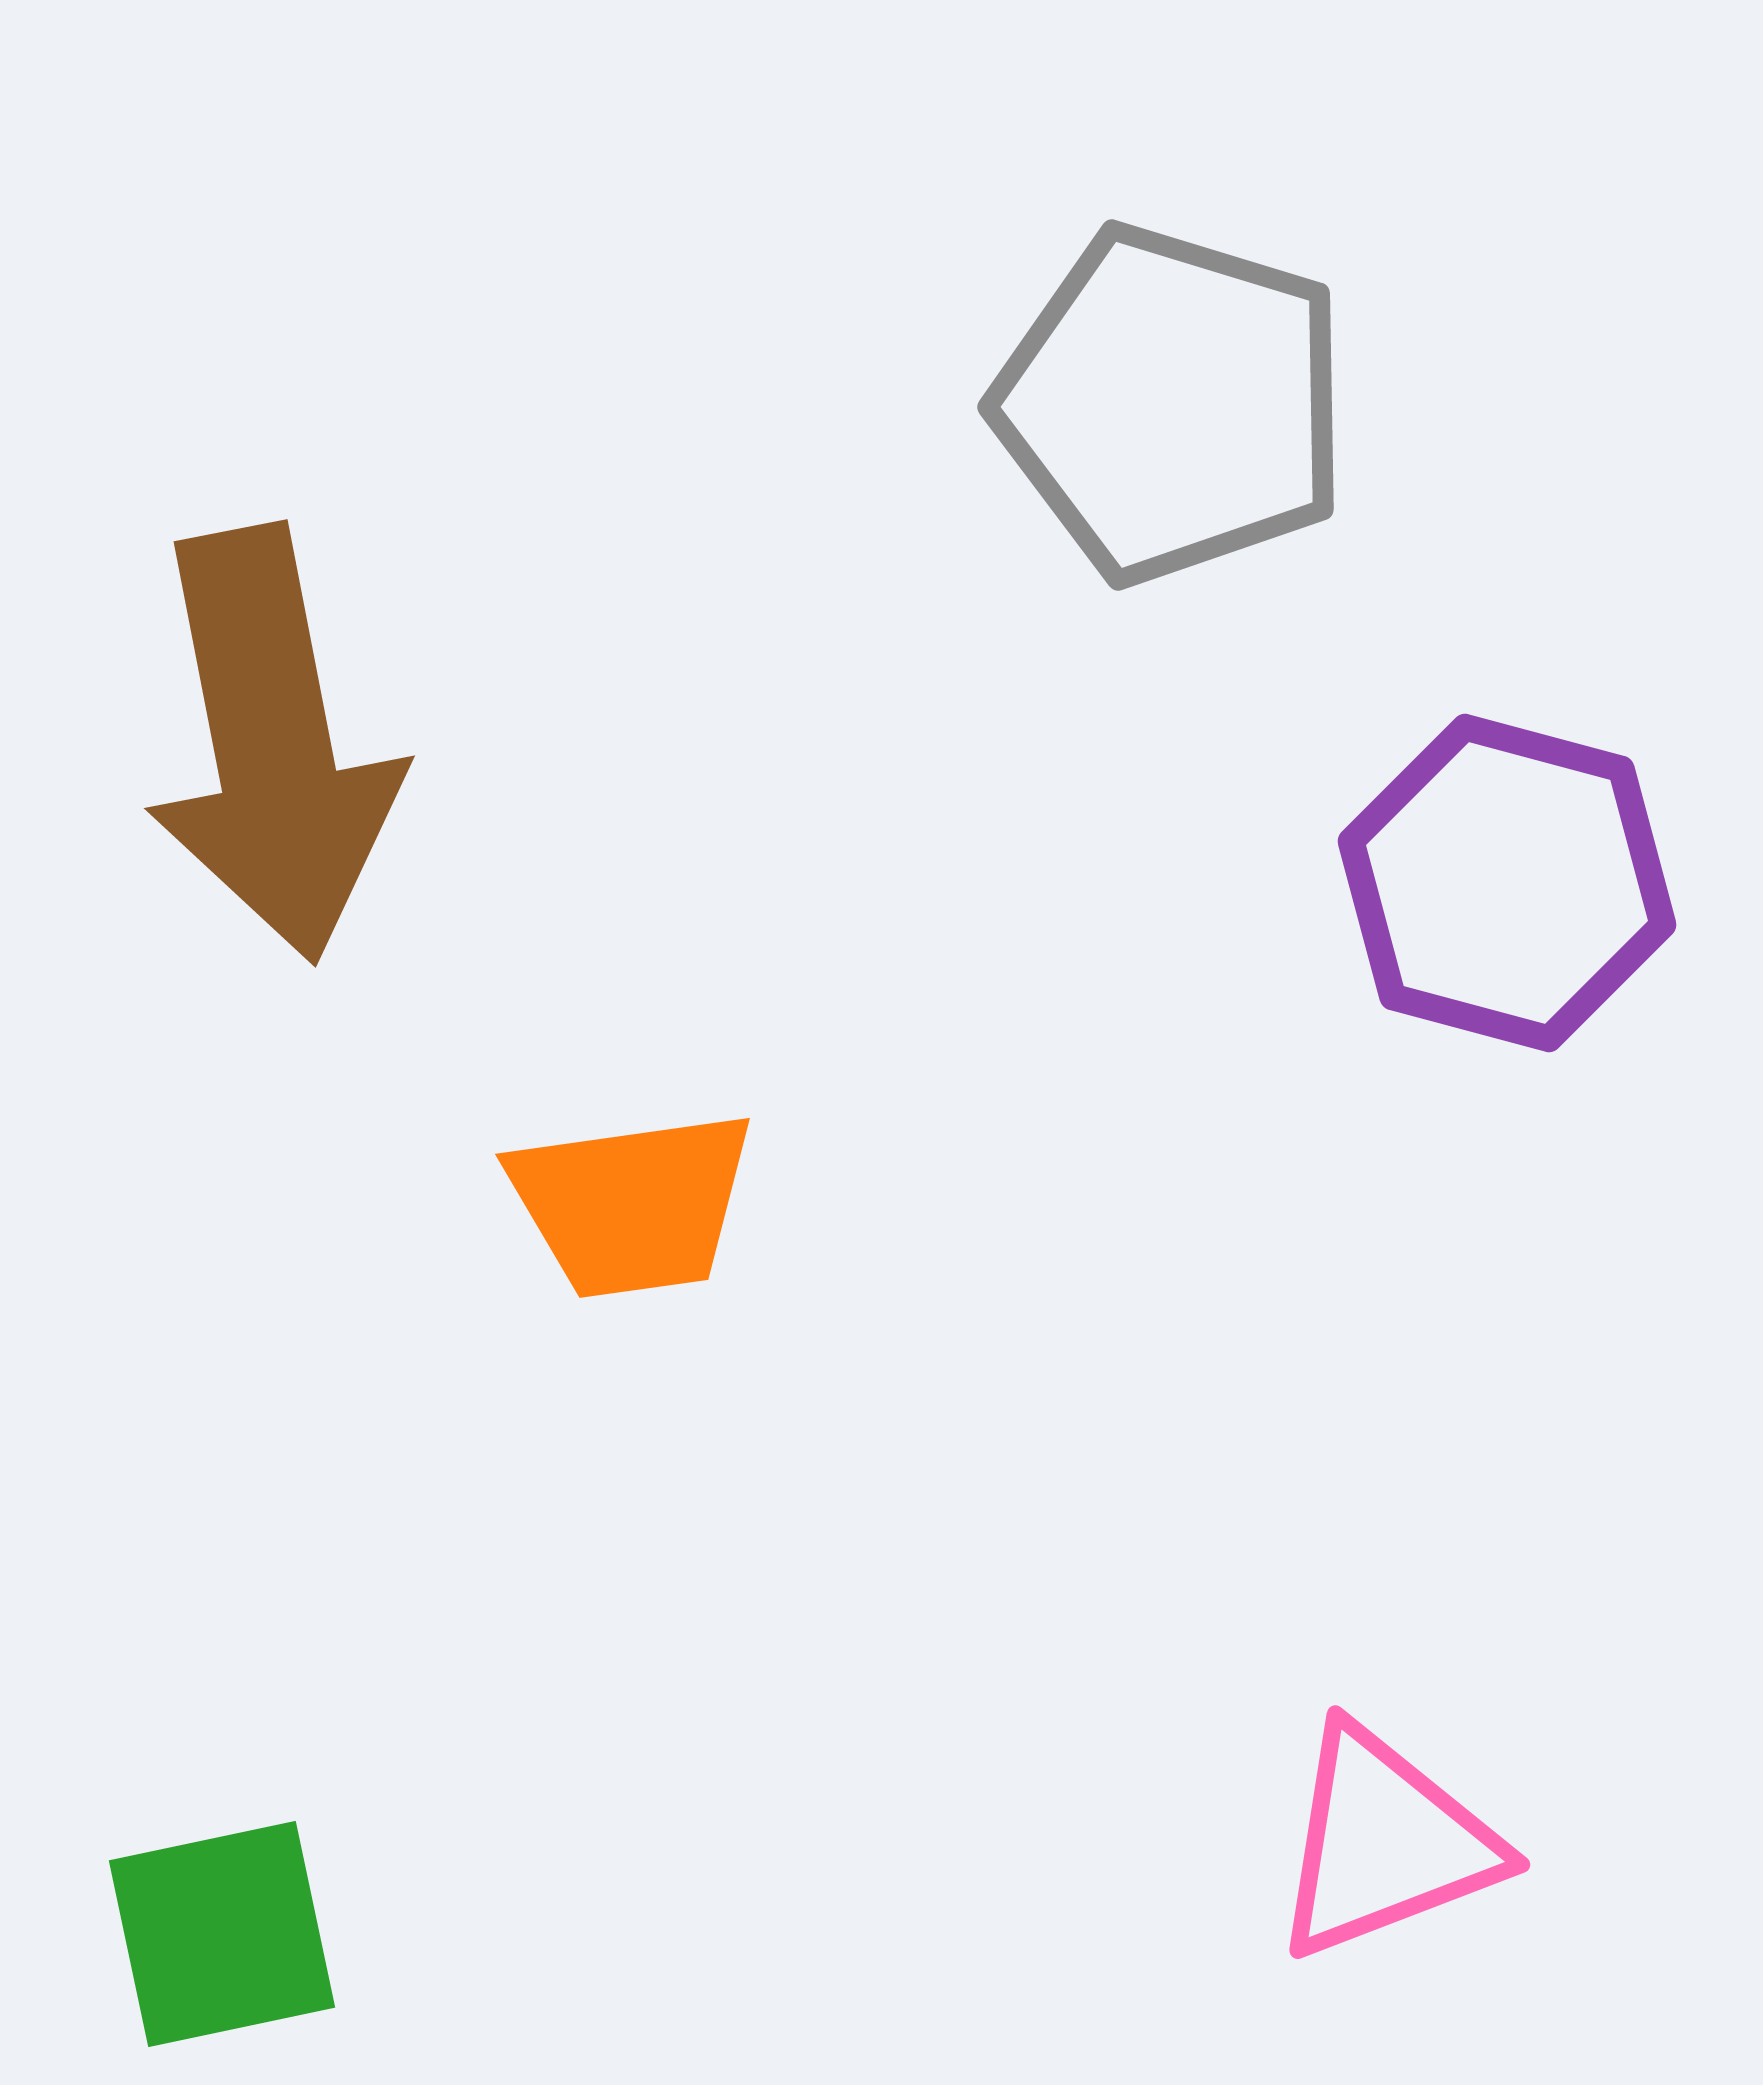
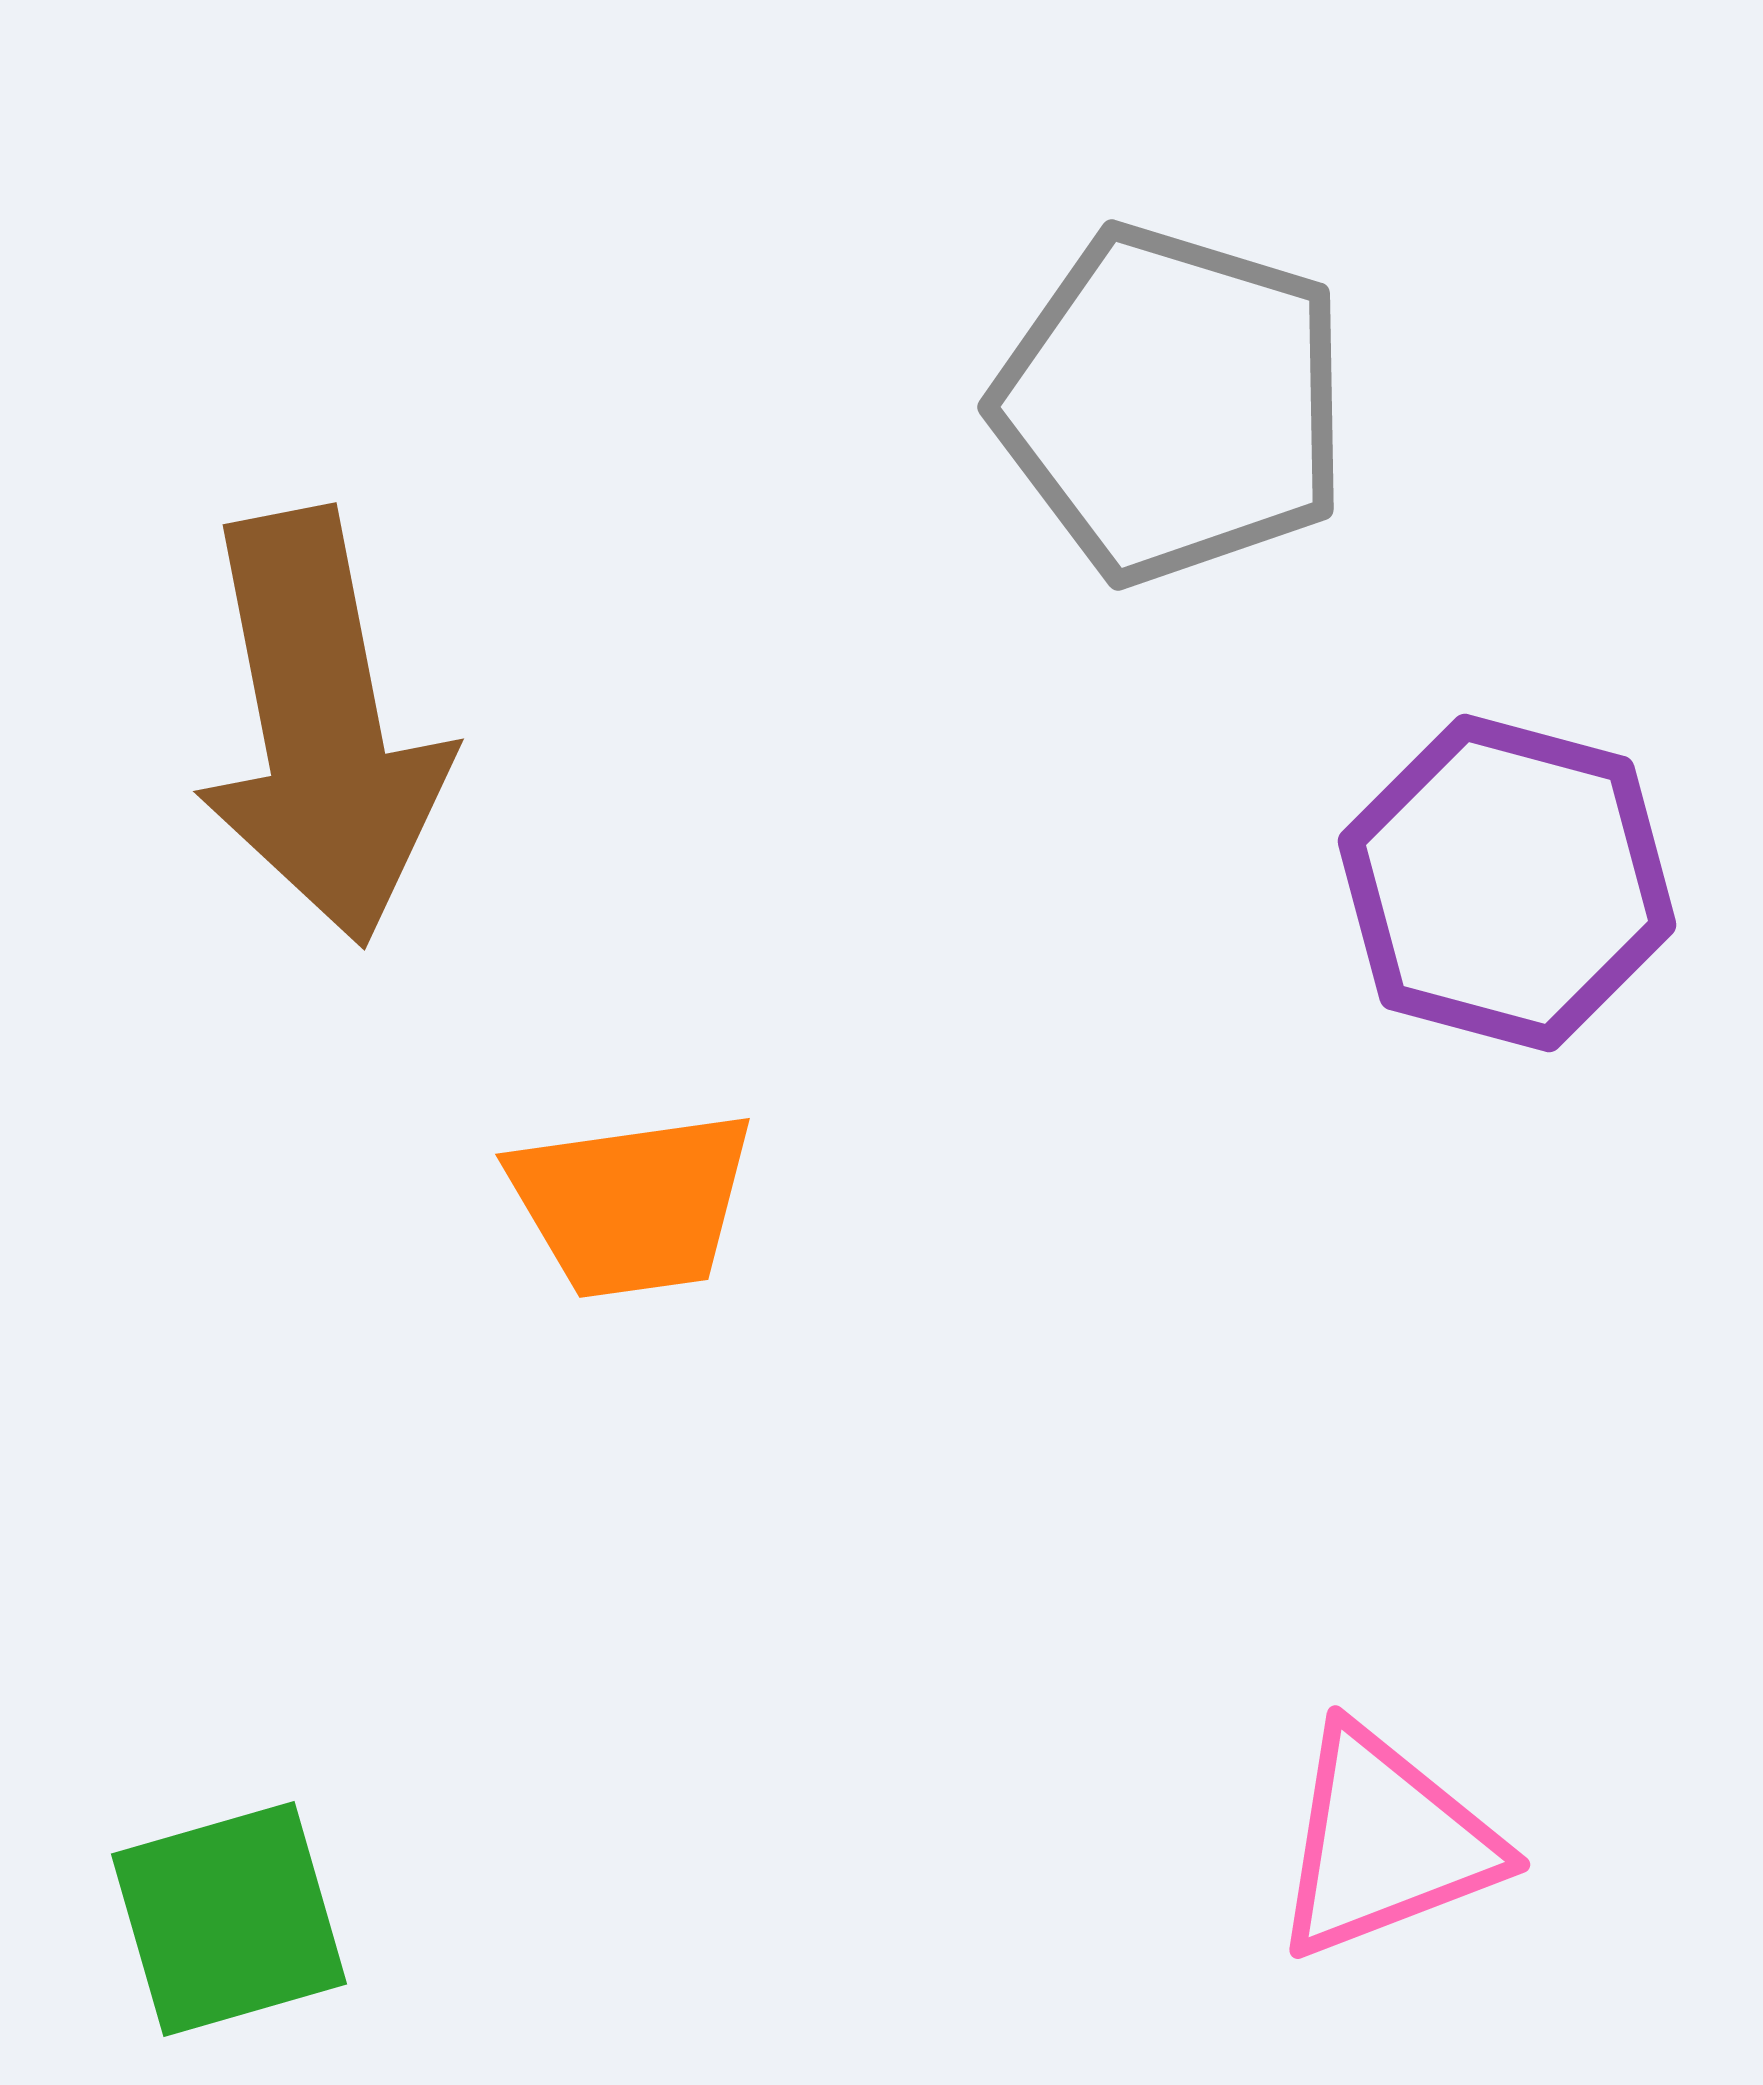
brown arrow: moved 49 px right, 17 px up
green square: moved 7 px right, 15 px up; rotated 4 degrees counterclockwise
